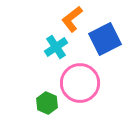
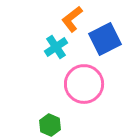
pink circle: moved 4 px right, 1 px down
green hexagon: moved 3 px right, 22 px down
